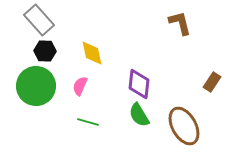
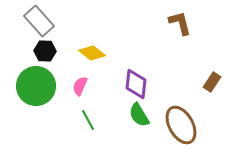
gray rectangle: moved 1 px down
yellow diamond: rotated 40 degrees counterclockwise
purple diamond: moved 3 px left
green line: moved 2 px up; rotated 45 degrees clockwise
brown ellipse: moved 3 px left, 1 px up
